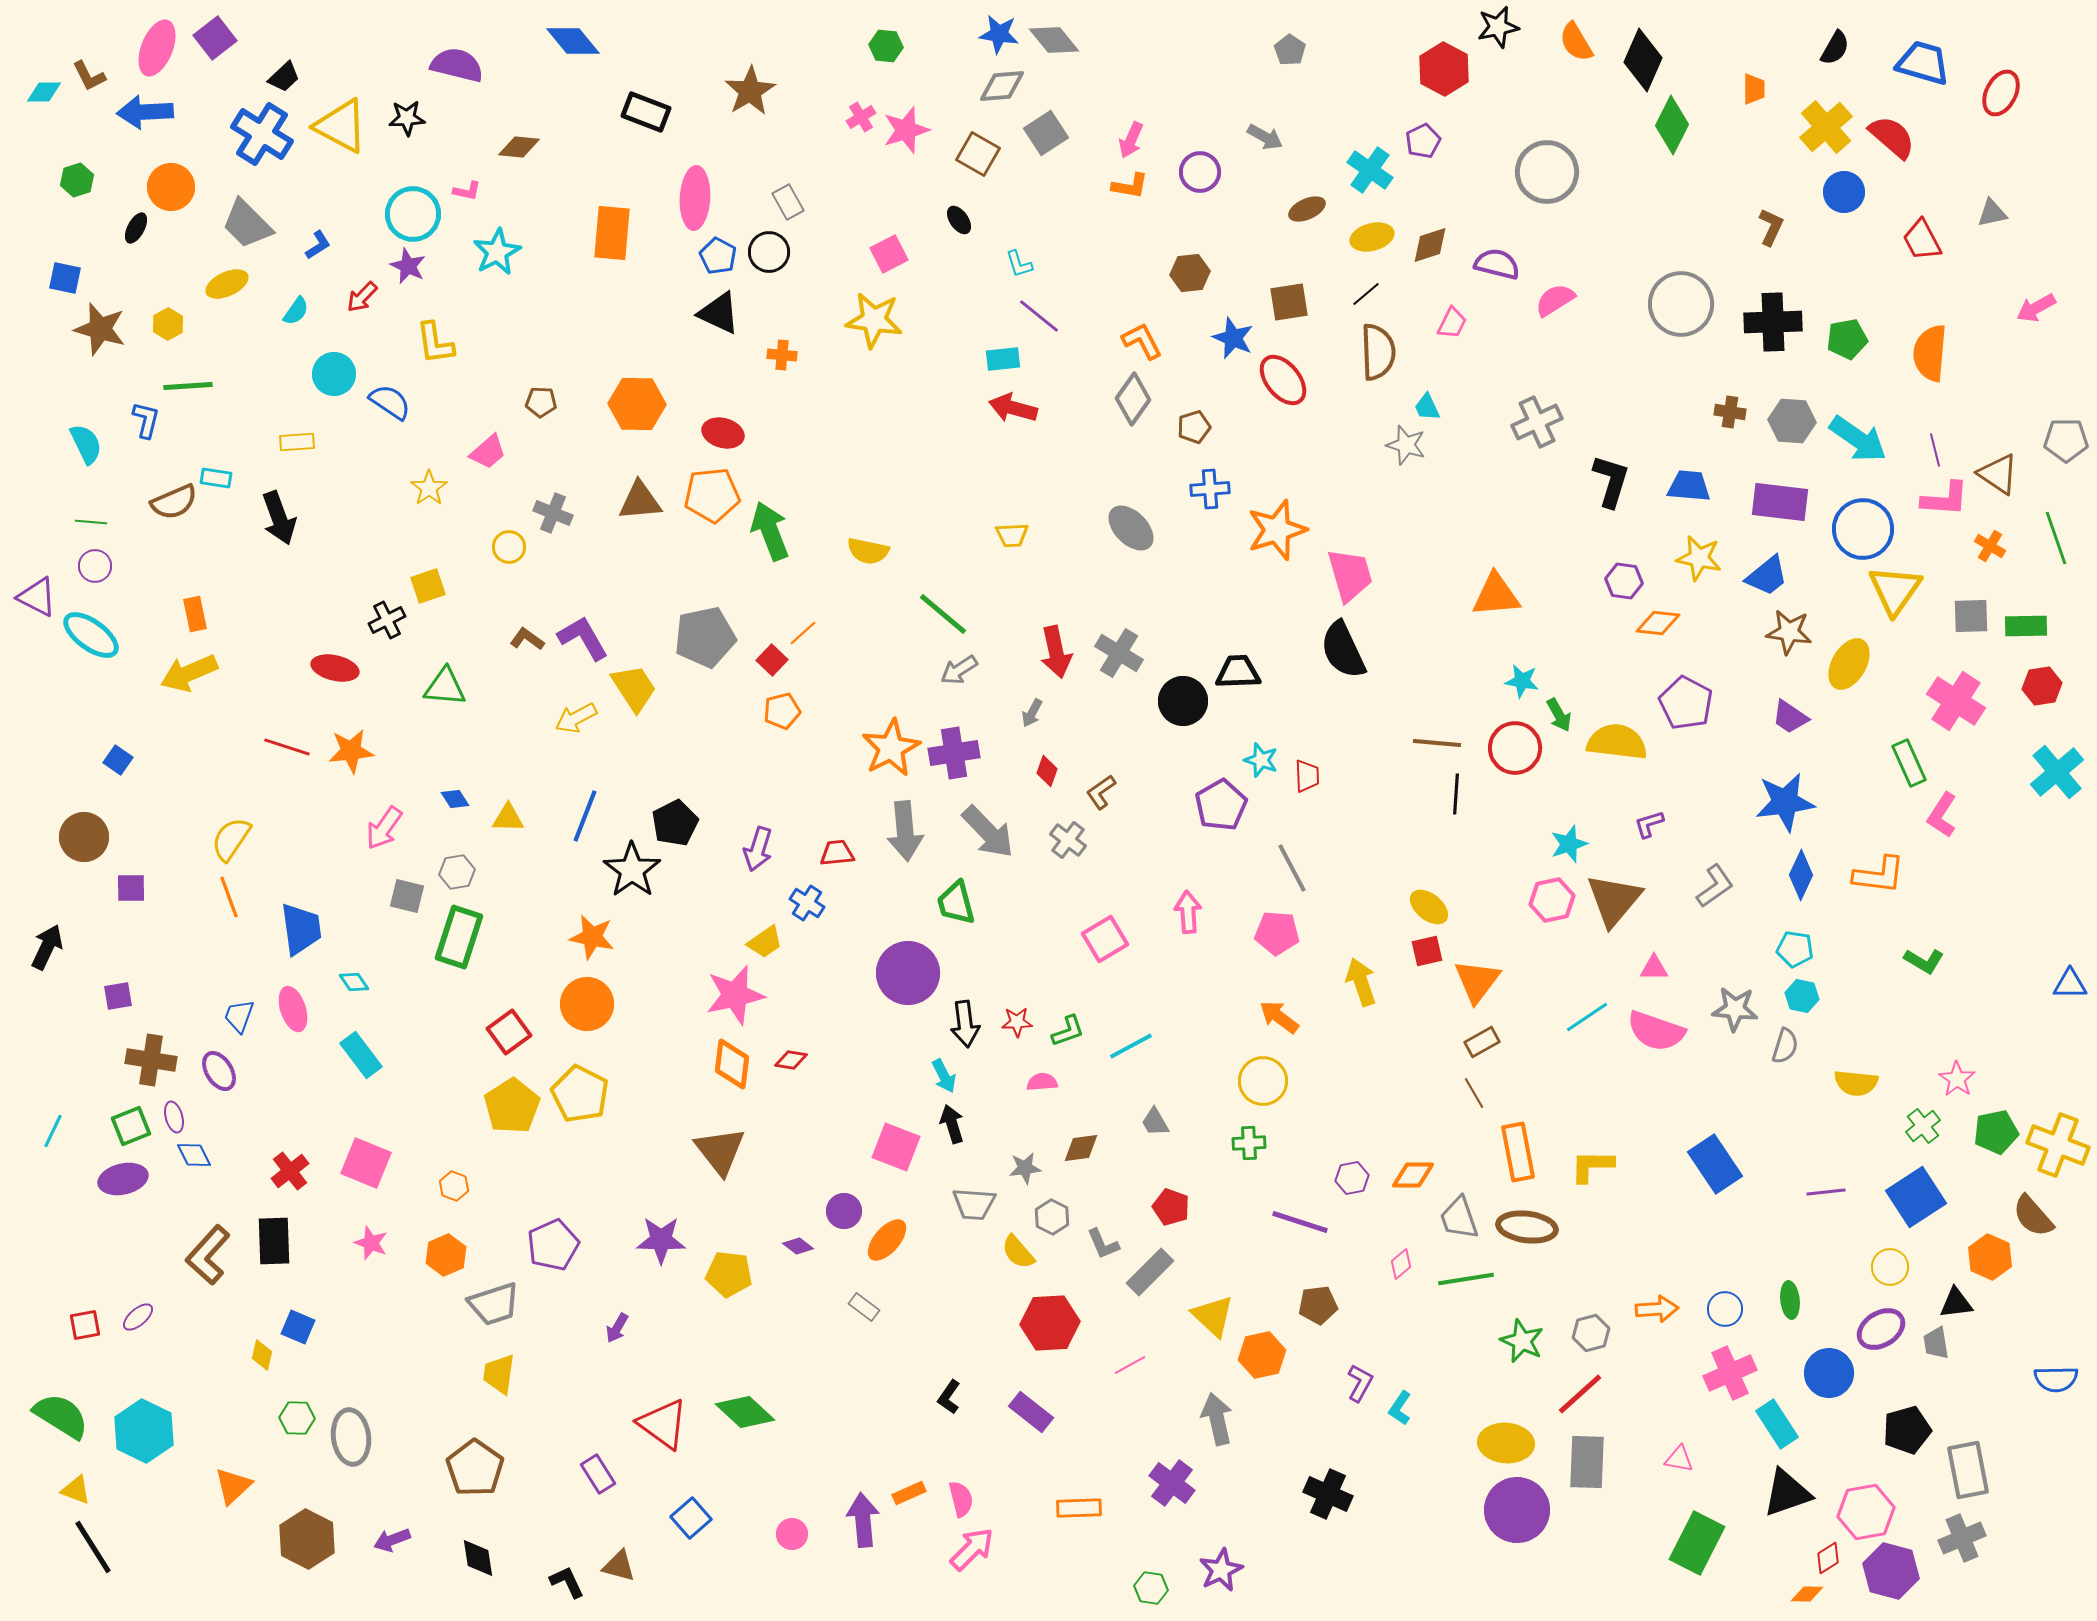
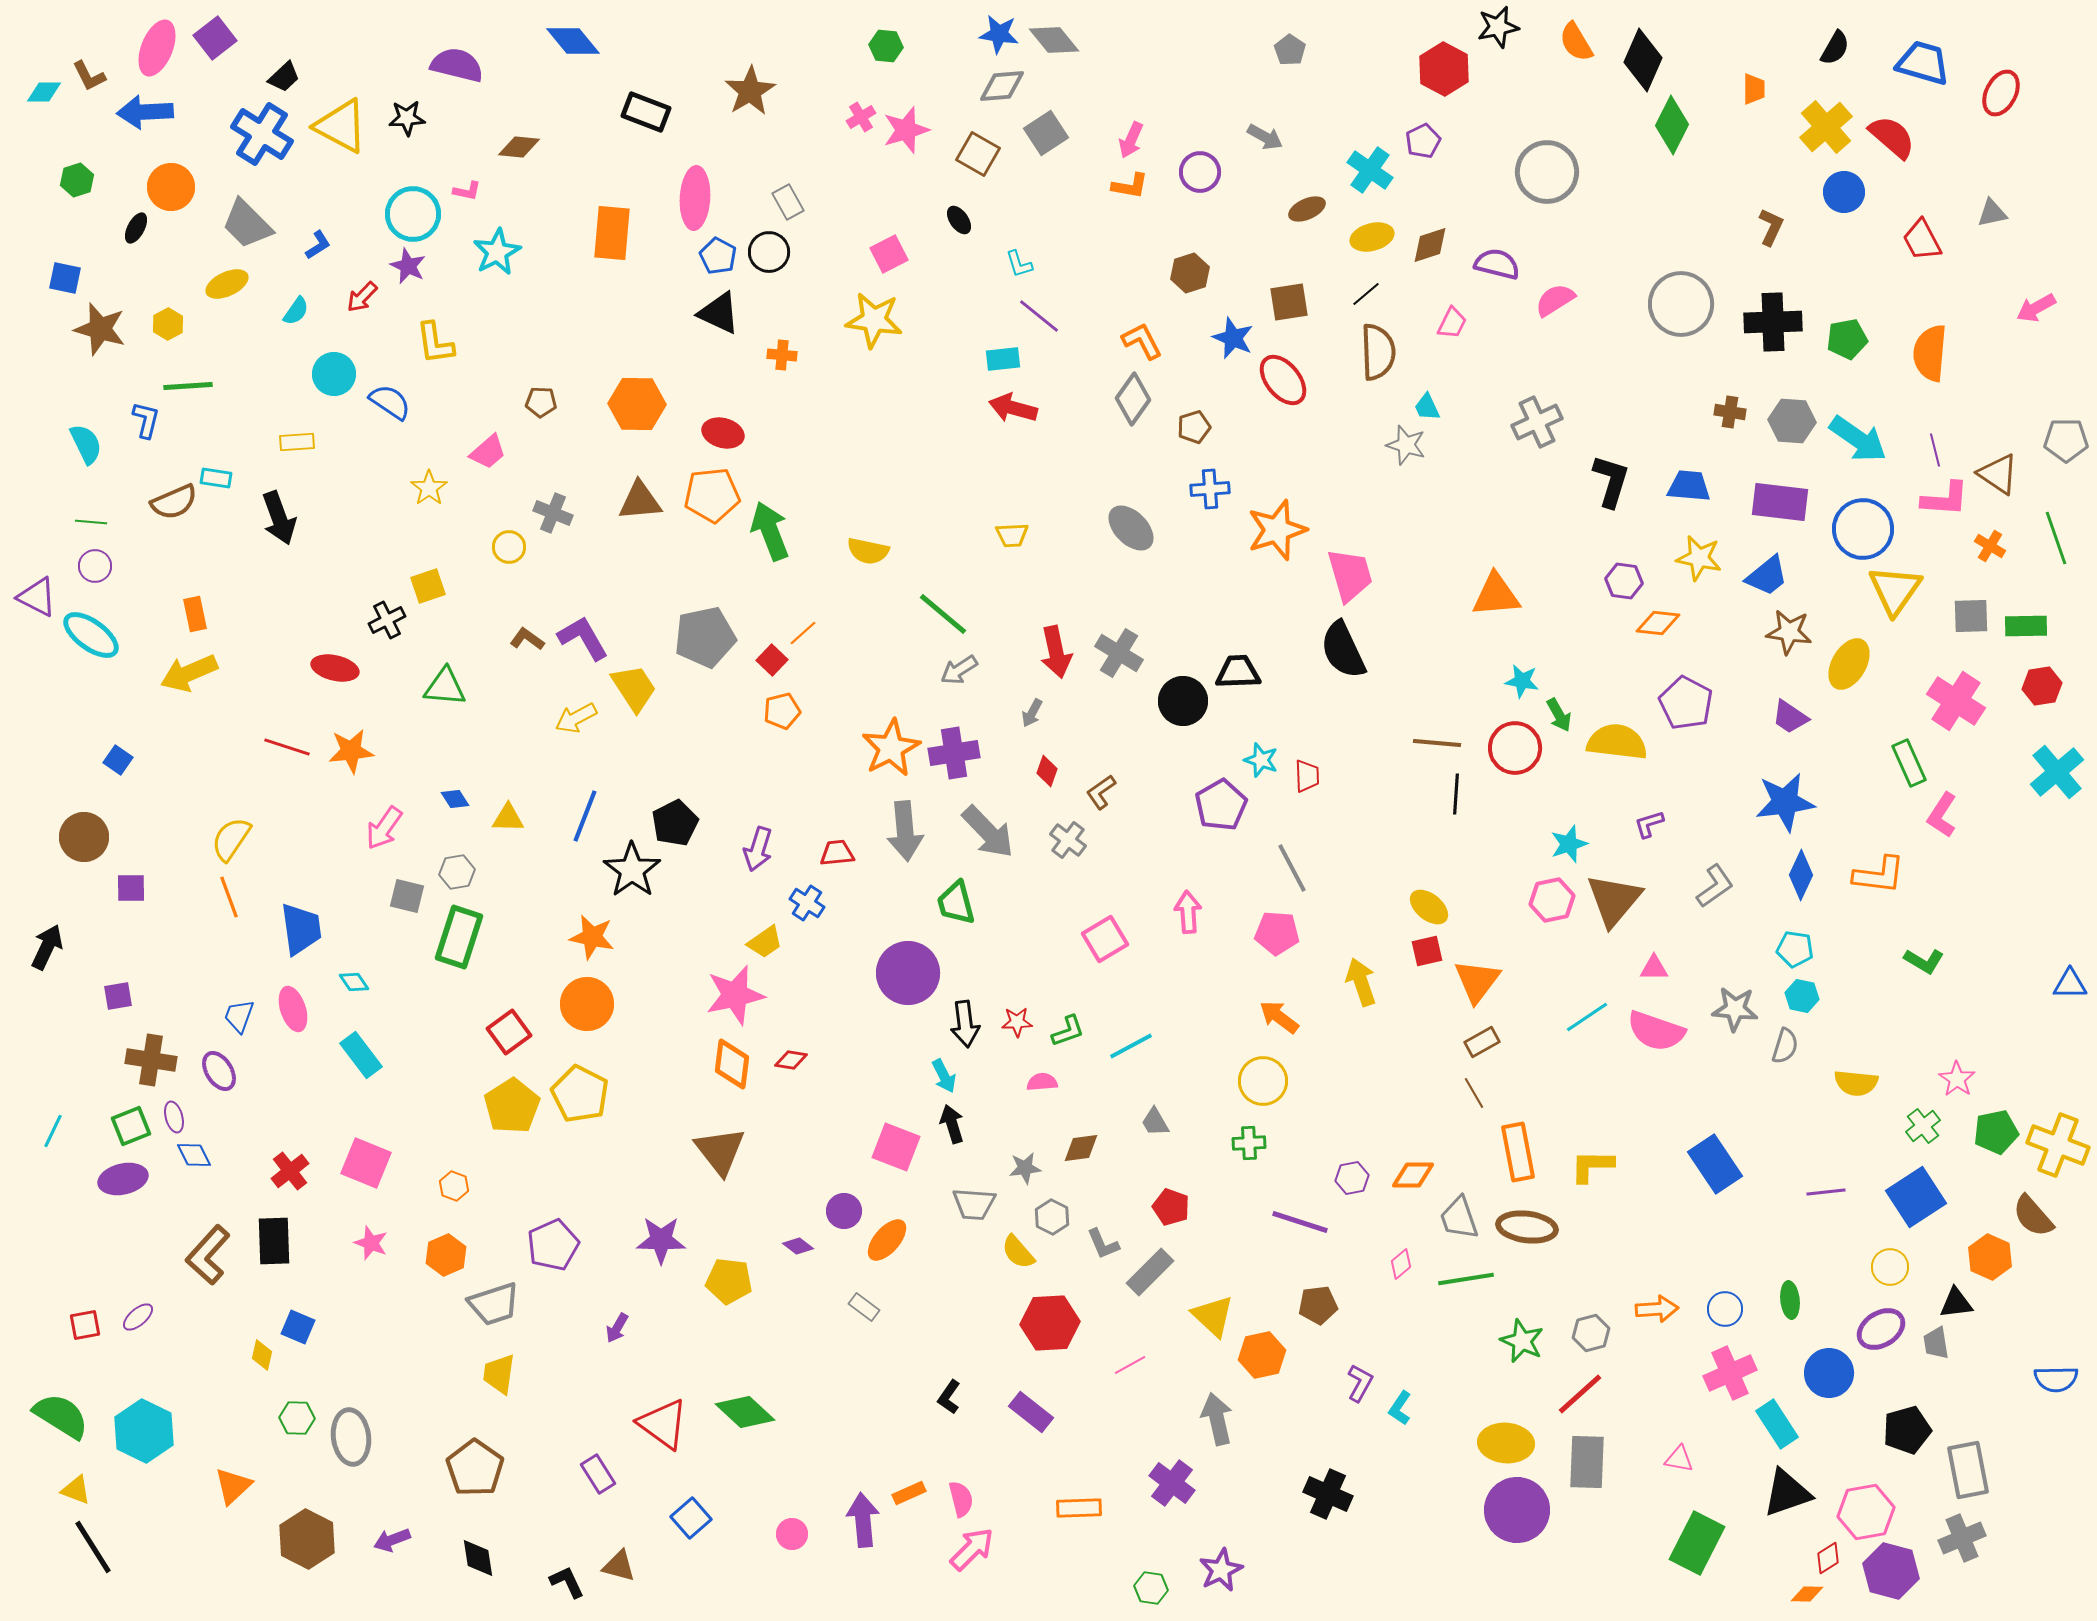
brown hexagon at (1190, 273): rotated 12 degrees counterclockwise
yellow pentagon at (729, 1274): moved 7 px down
